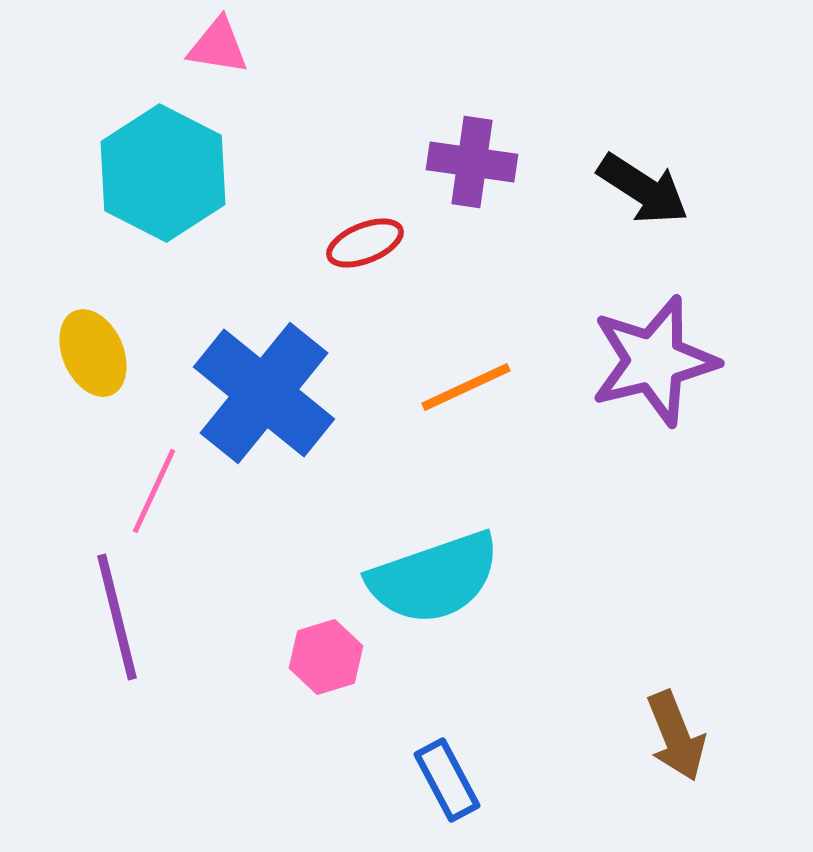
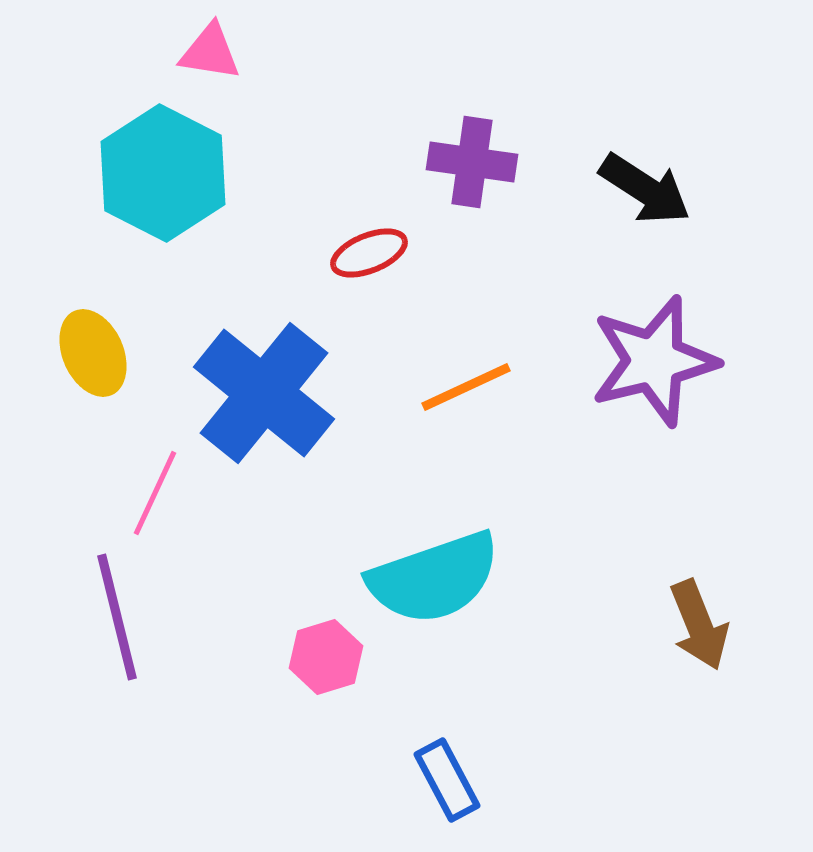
pink triangle: moved 8 px left, 6 px down
black arrow: moved 2 px right
red ellipse: moved 4 px right, 10 px down
pink line: moved 1 px right, 2 px down
brown arrow: moved 23 px right, 111 px up
